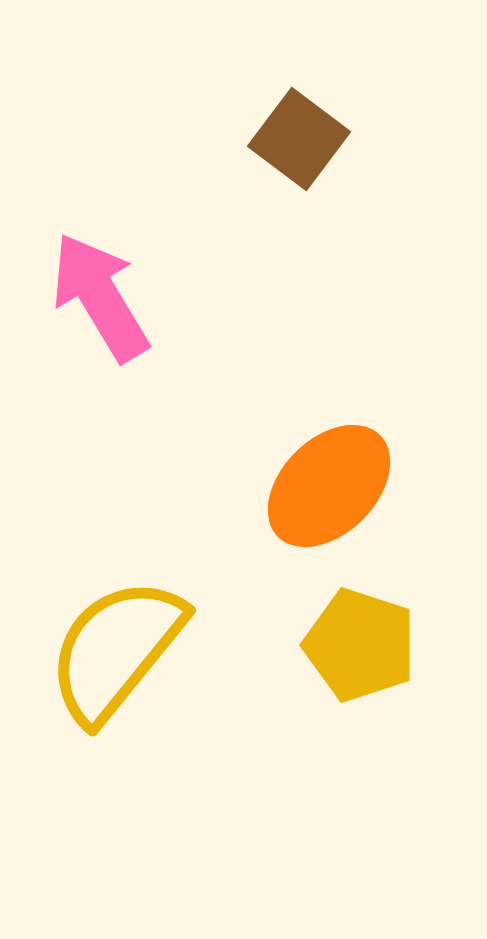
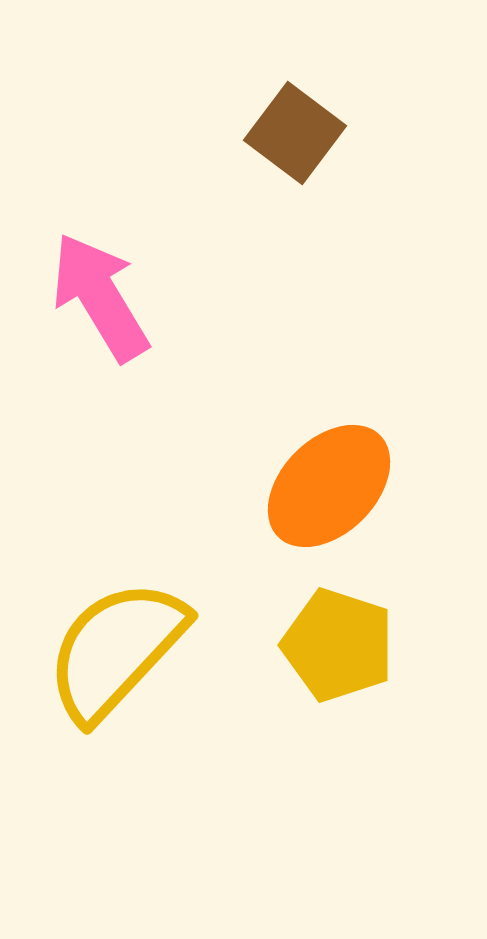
brown square: moved 4 px left, 6 px up
yellow pentagon: moved 22 px left
yellow semicircle: rotated 4 degrees clockwise
